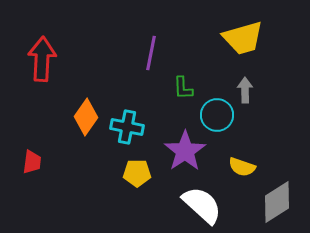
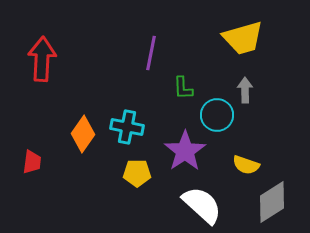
orange diamond: moved 3 px left, 17 px down
yellow semicircle: moved 4 px right, 2 px up
gray diamond: moved 5 px left
